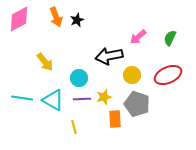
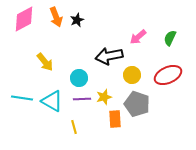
pink diamond: moved 5 px right
cyan triangle: moved 1 px left, 1 px down
